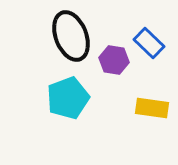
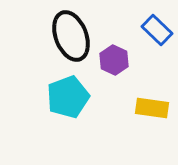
blue rectangle: moved 8 px right, 13 px up
purple hexagon: rotated 16 degrees clockwise
cyan pentagon: moved 1 px up
